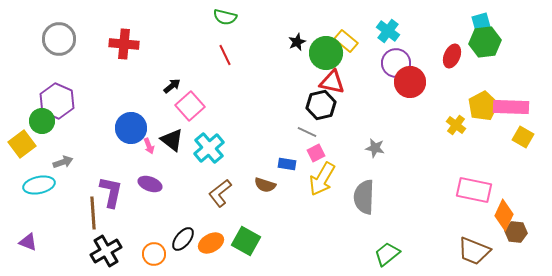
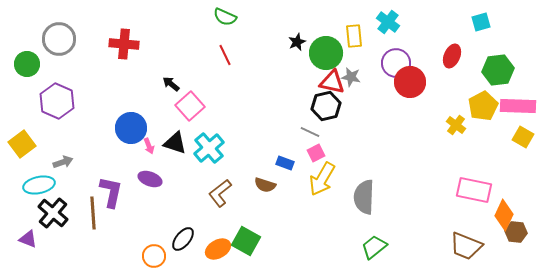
green semicircle at (225, 17): rotated 10 degrees clockwise
cyan cross at (388, 31): moved 9 px up
yellow rectangle at (346, 41): moved 8 px right, 5 px up; rotated 45 degrees clockwise
green hexagon at (485, 42): moved 13 px right, 28 px down
black arrow at (172, 86): moved 1 px left, 2 px up; rotated 102 degrees counterclockwise
black hexagon at (321, 105): moved 5 px right, 1 px down
pink rectangle at (511, 107): moved 7 px right, 1 px up
green circle at (42, 121): moved 15 px left, 57 px up
gray line at (307, 132): moved 3 px right
black triangle at (172, 140): moved 3 px right, 3 px down; rotated 20 degrees counterclockwise
gray star at (375, 148): moved 24 px left, 71 px up
blue rectangle at (287, 164): moved 2 px left, 1 px up; rotated 12 degrees clockwise
purple ellipse at (150, 184): moved 5 px up
purple triangle at (28, 242): moved 3 px up
orange ellipse at (211, 243): moved 7 px right, 6 px down
black cross at (106, 251): moved 53 px left, 38 px up; rotated 20 degrees counterclockwise
brown trapezoid at (474, 251): moved 8 px left, 5 px up
orange circle at (154, 254): moved 2 px down
green trapezoid at (387, 254): moved 13 px left, 7 px up
